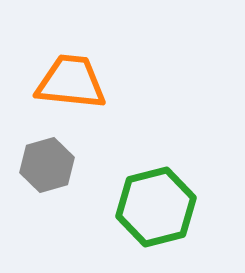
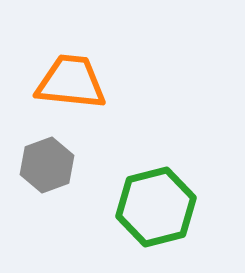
gray hexagon: rotated 4 degrees counterclockwise
